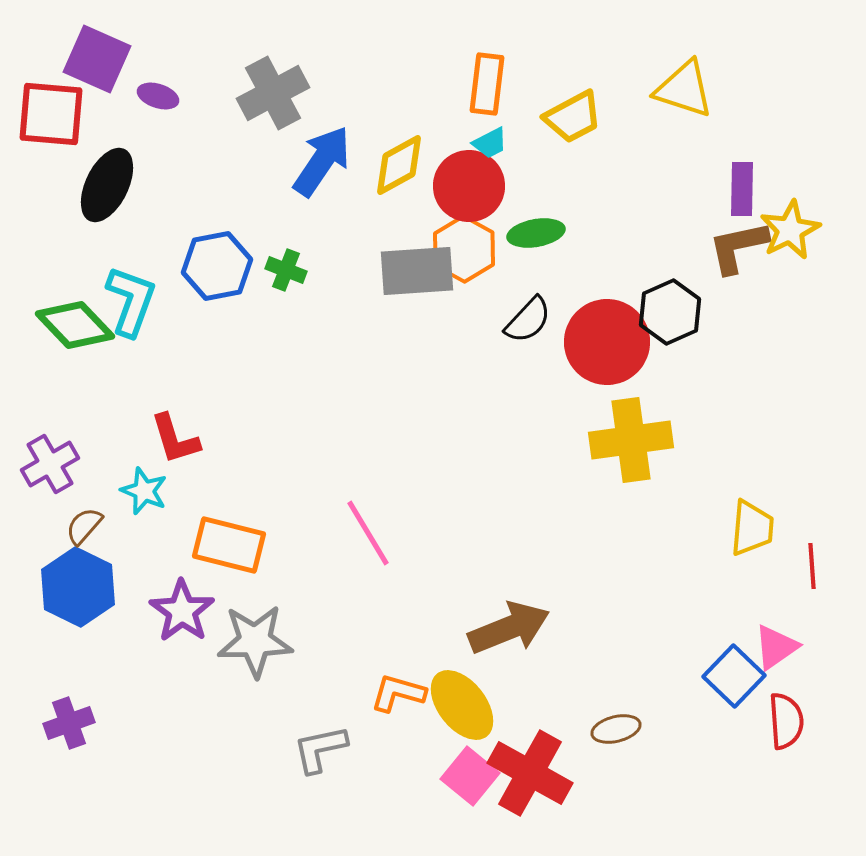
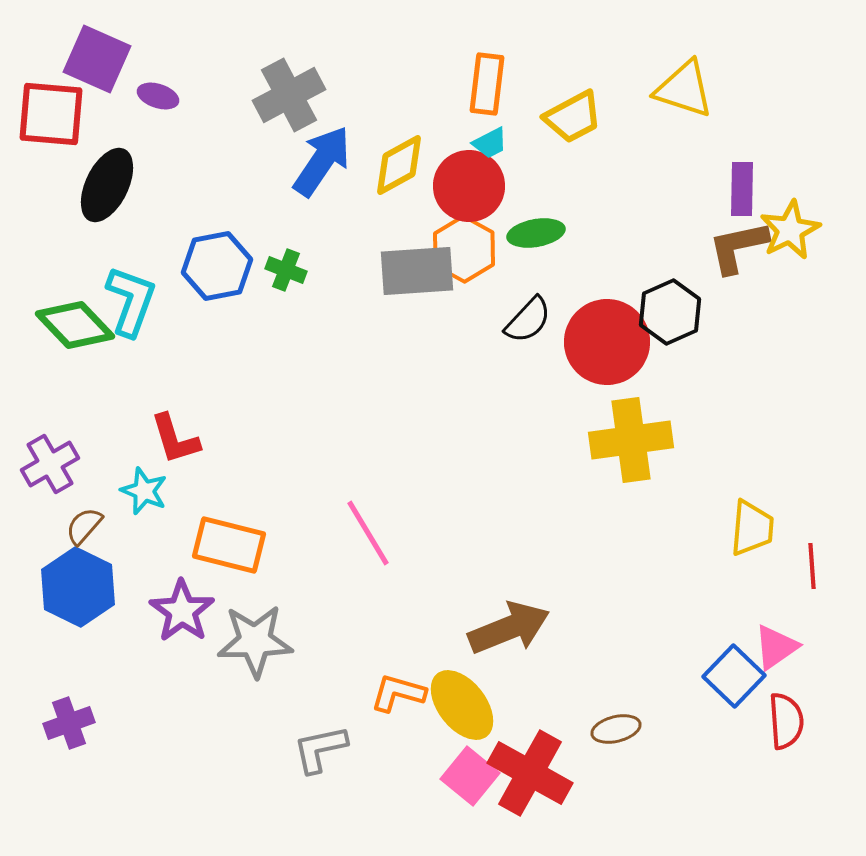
gray cross at (273, 93): moved 16 px right, 2 px down
